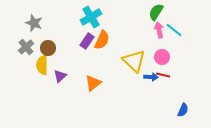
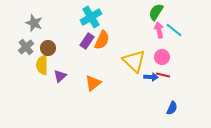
blue semicircle: moved 11 px left, 2 px up
